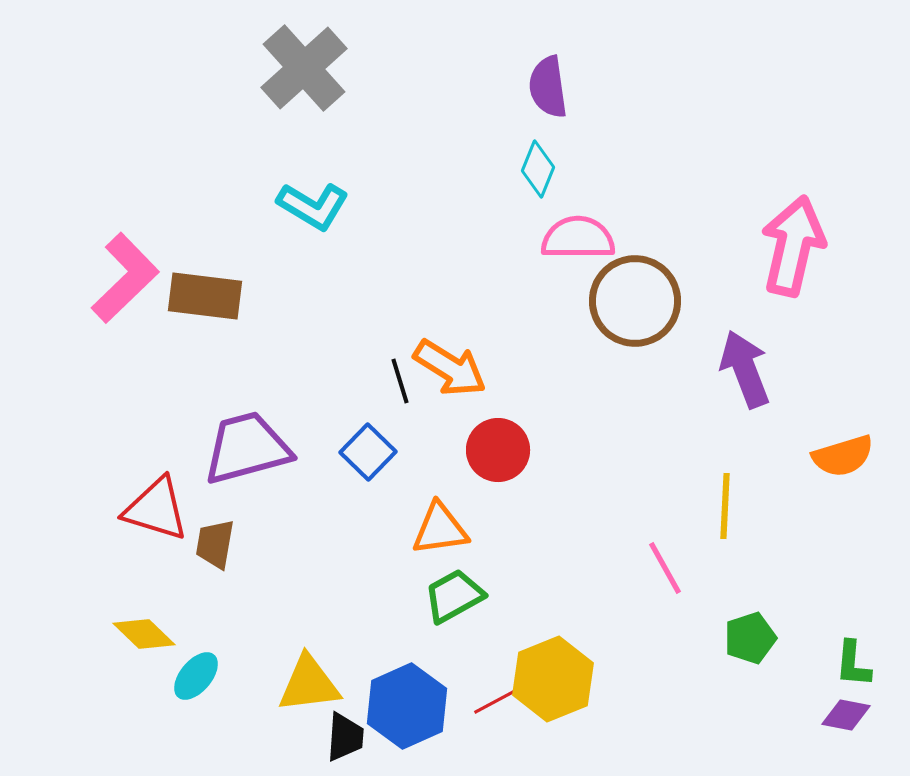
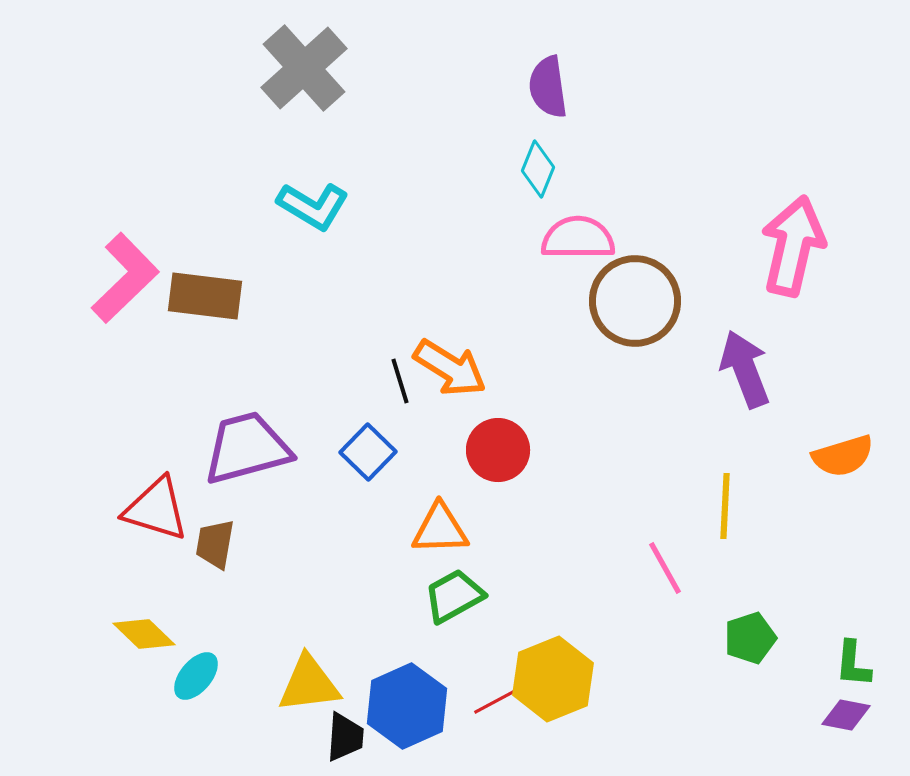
orange triangle: rotated 6 degrees clockwise
